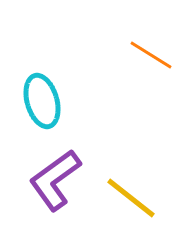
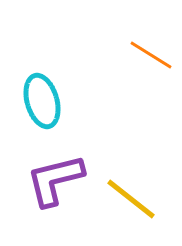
purple L-shape: rotated 22 degrees clockwise
yellow line: moved 1 px down
